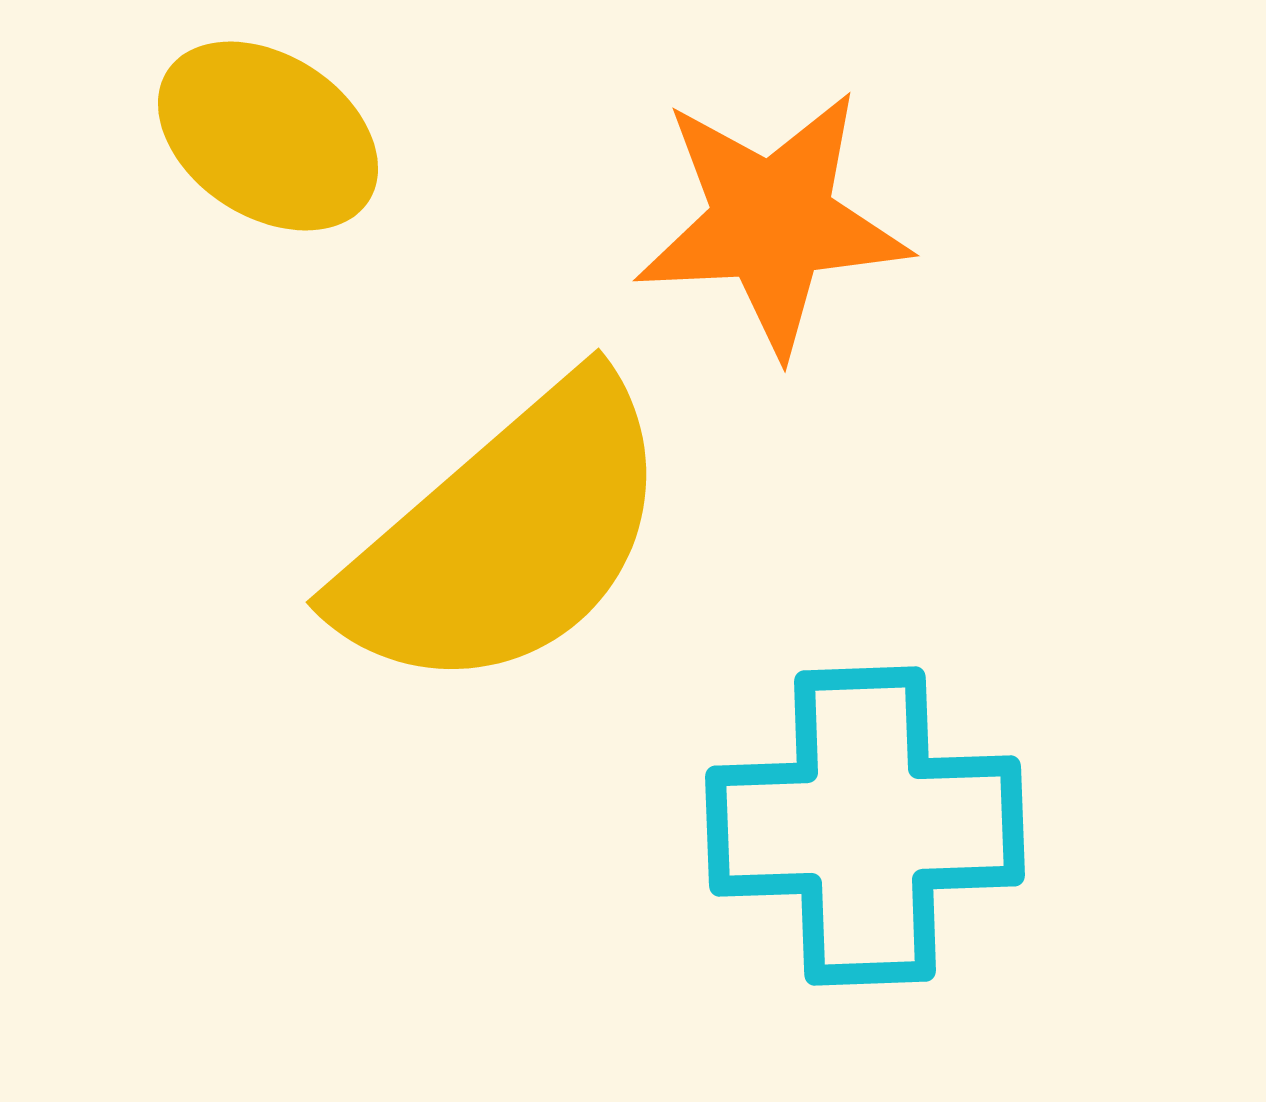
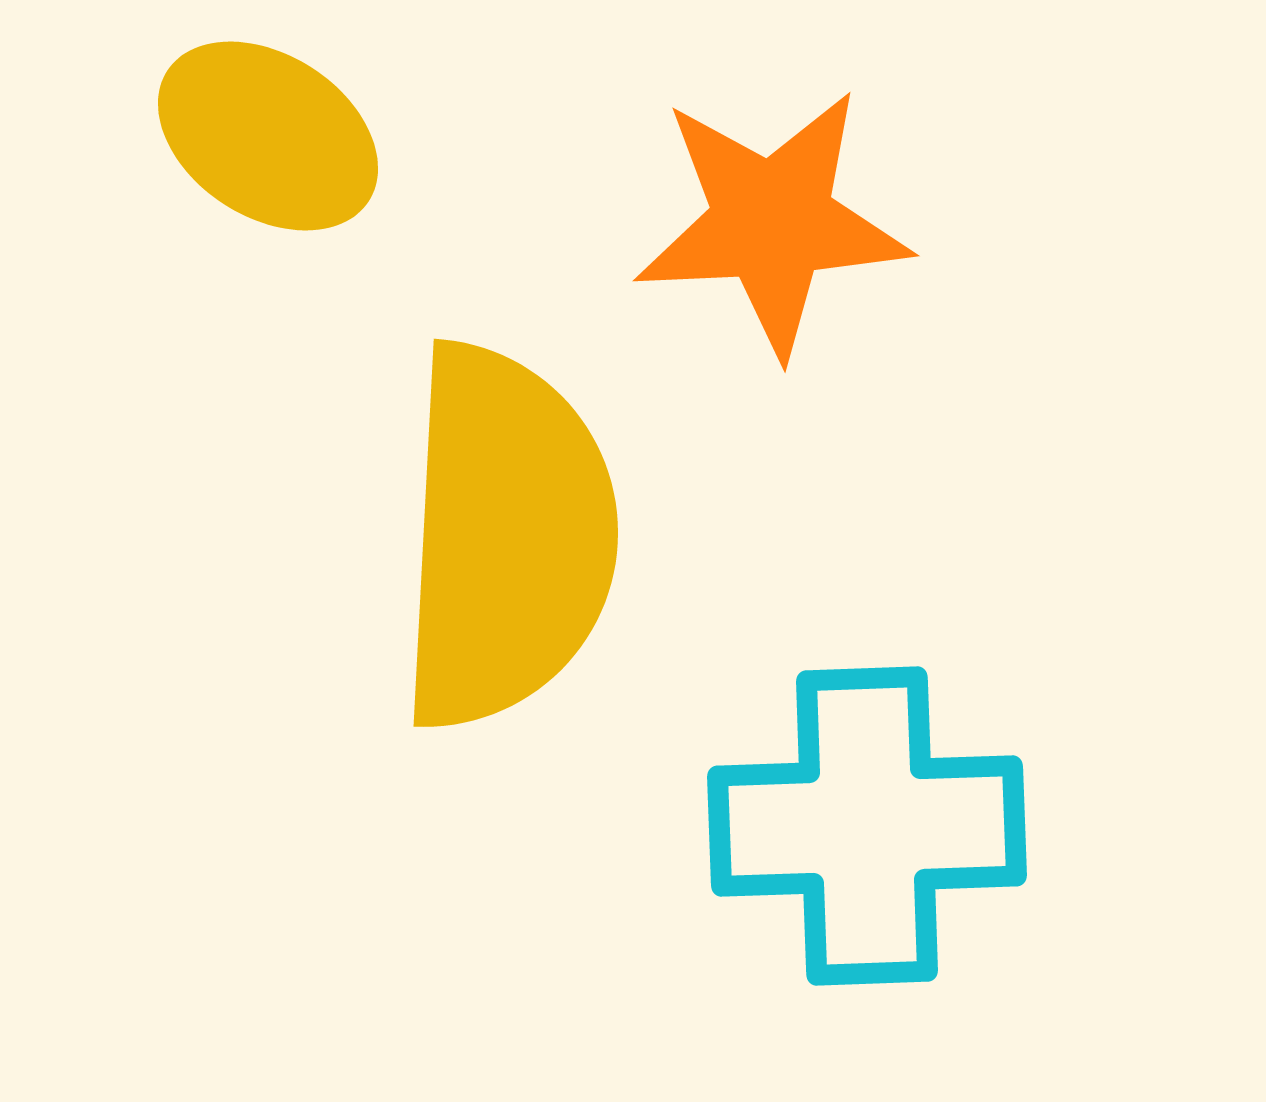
yellow semicircle: rotated 46 degrees counterclockwise
cyan cross: moved 2 px right
